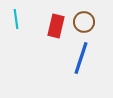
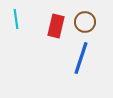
brown circle: moved 1 px right
